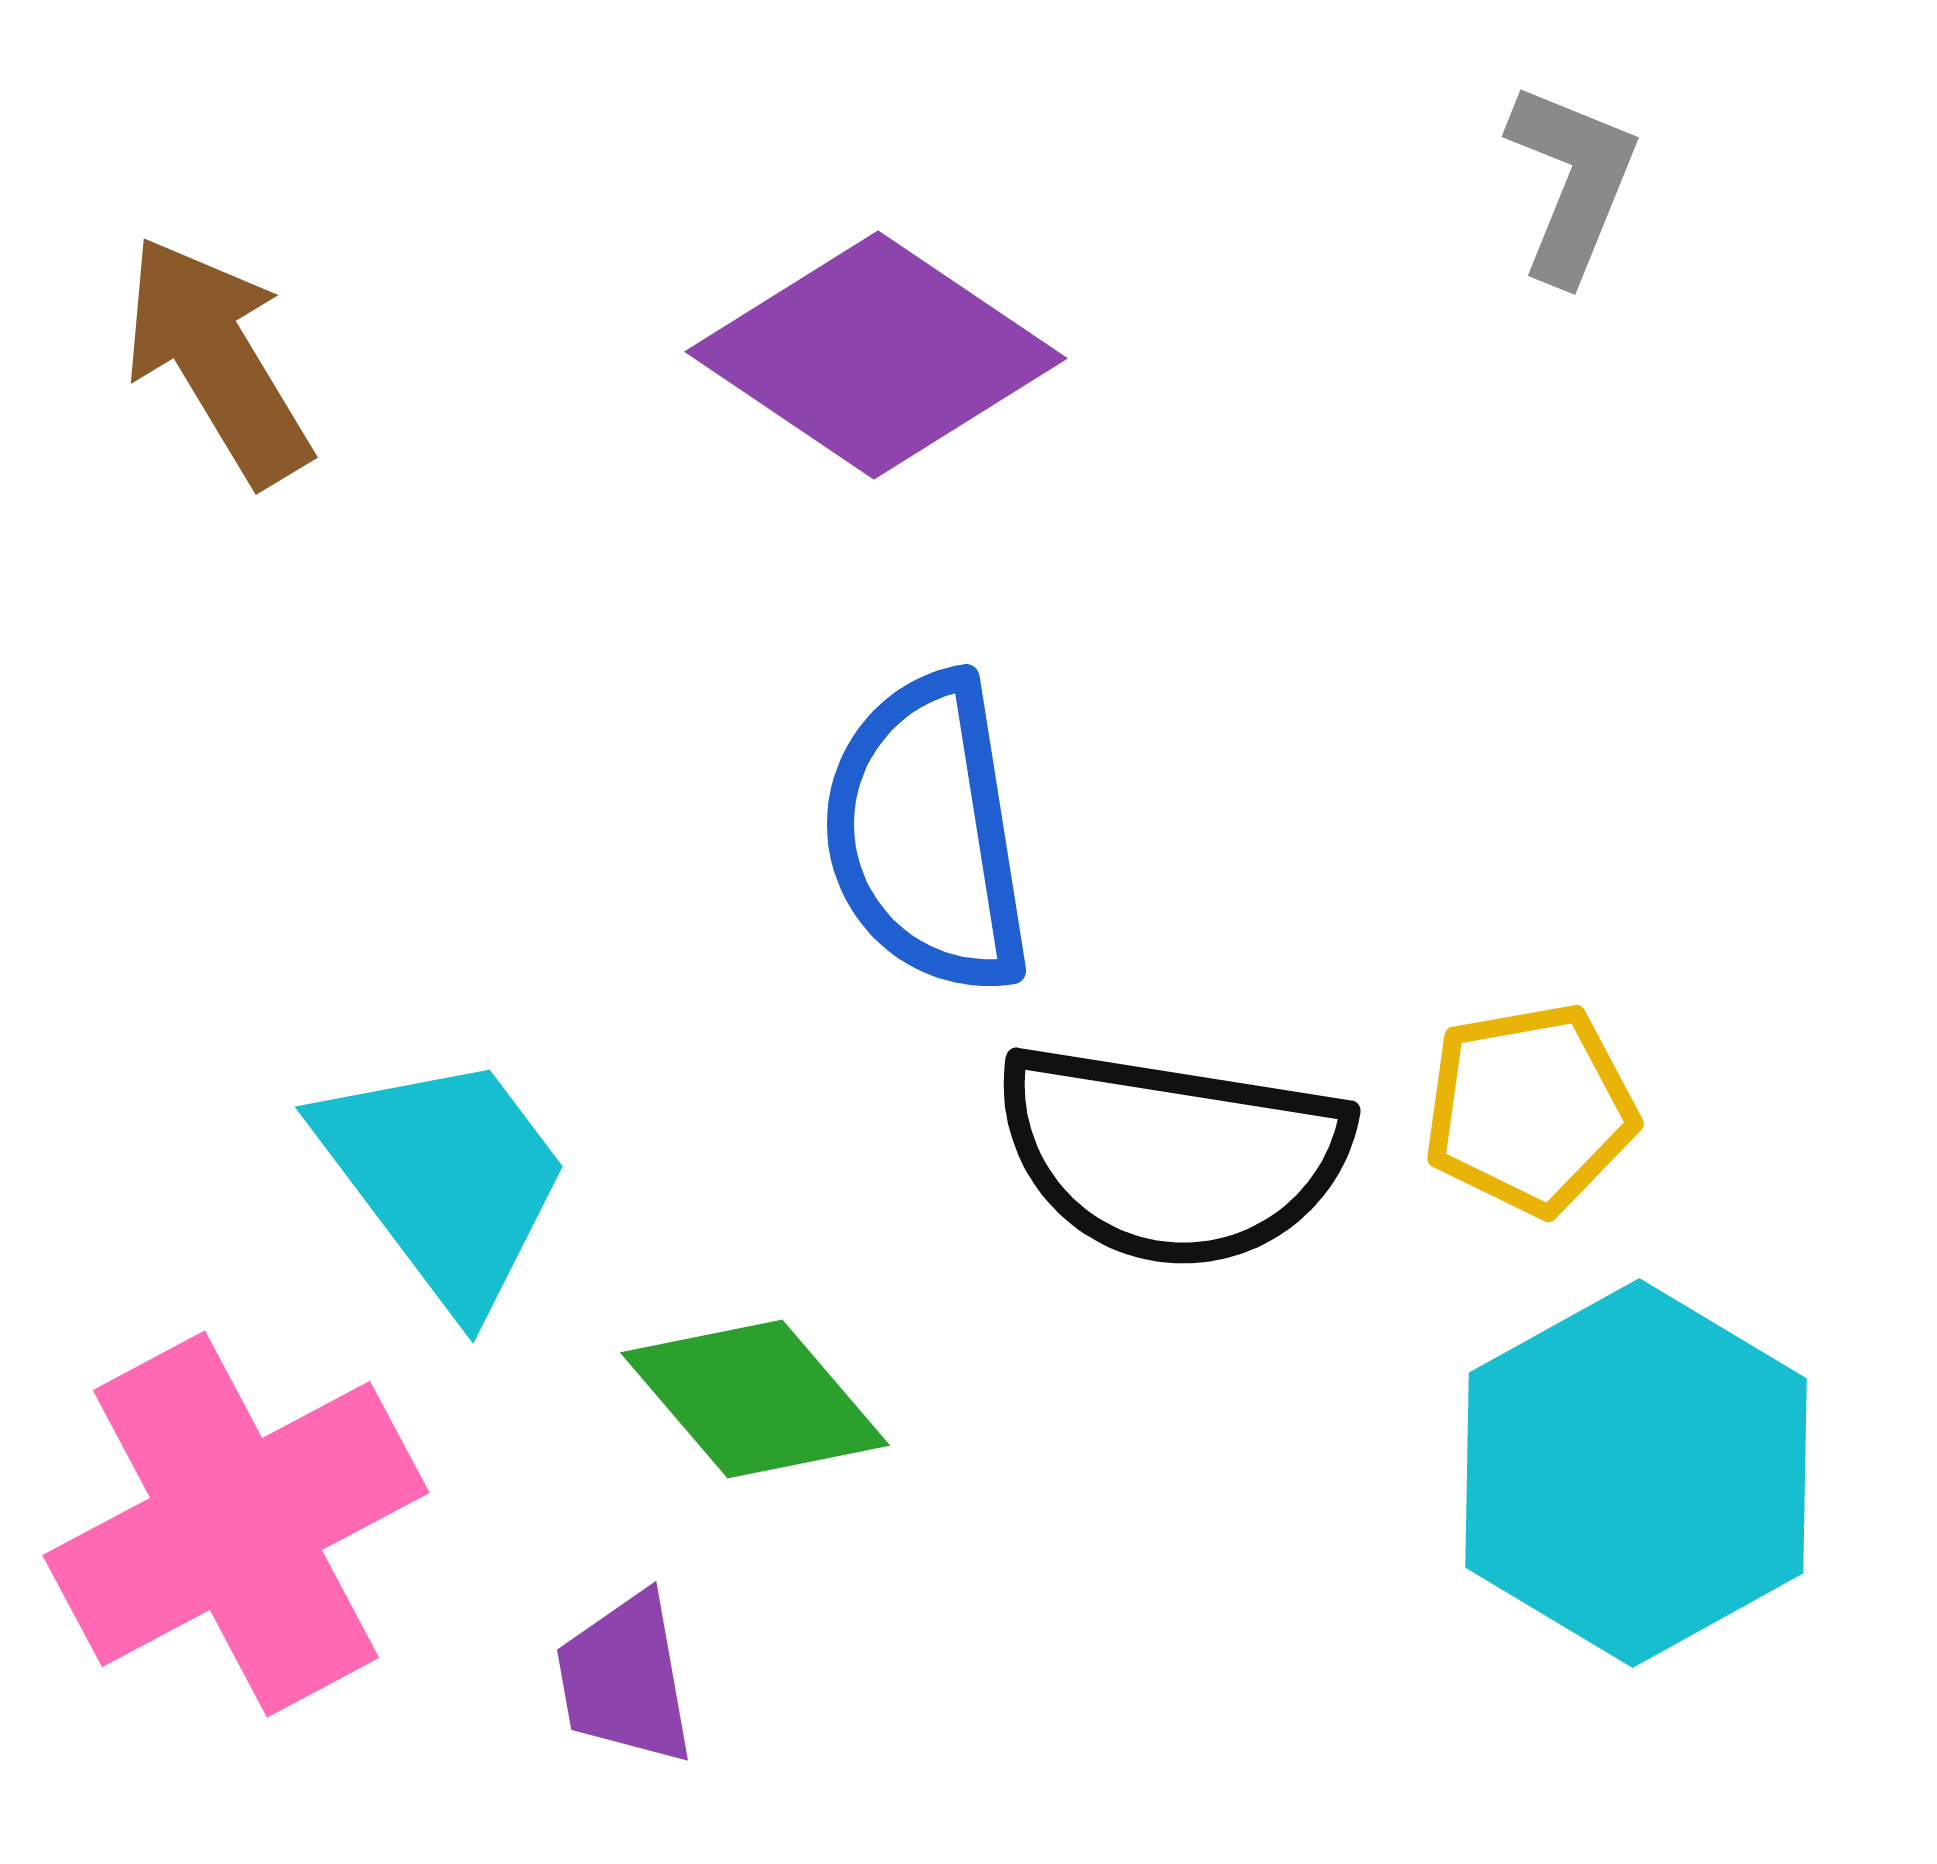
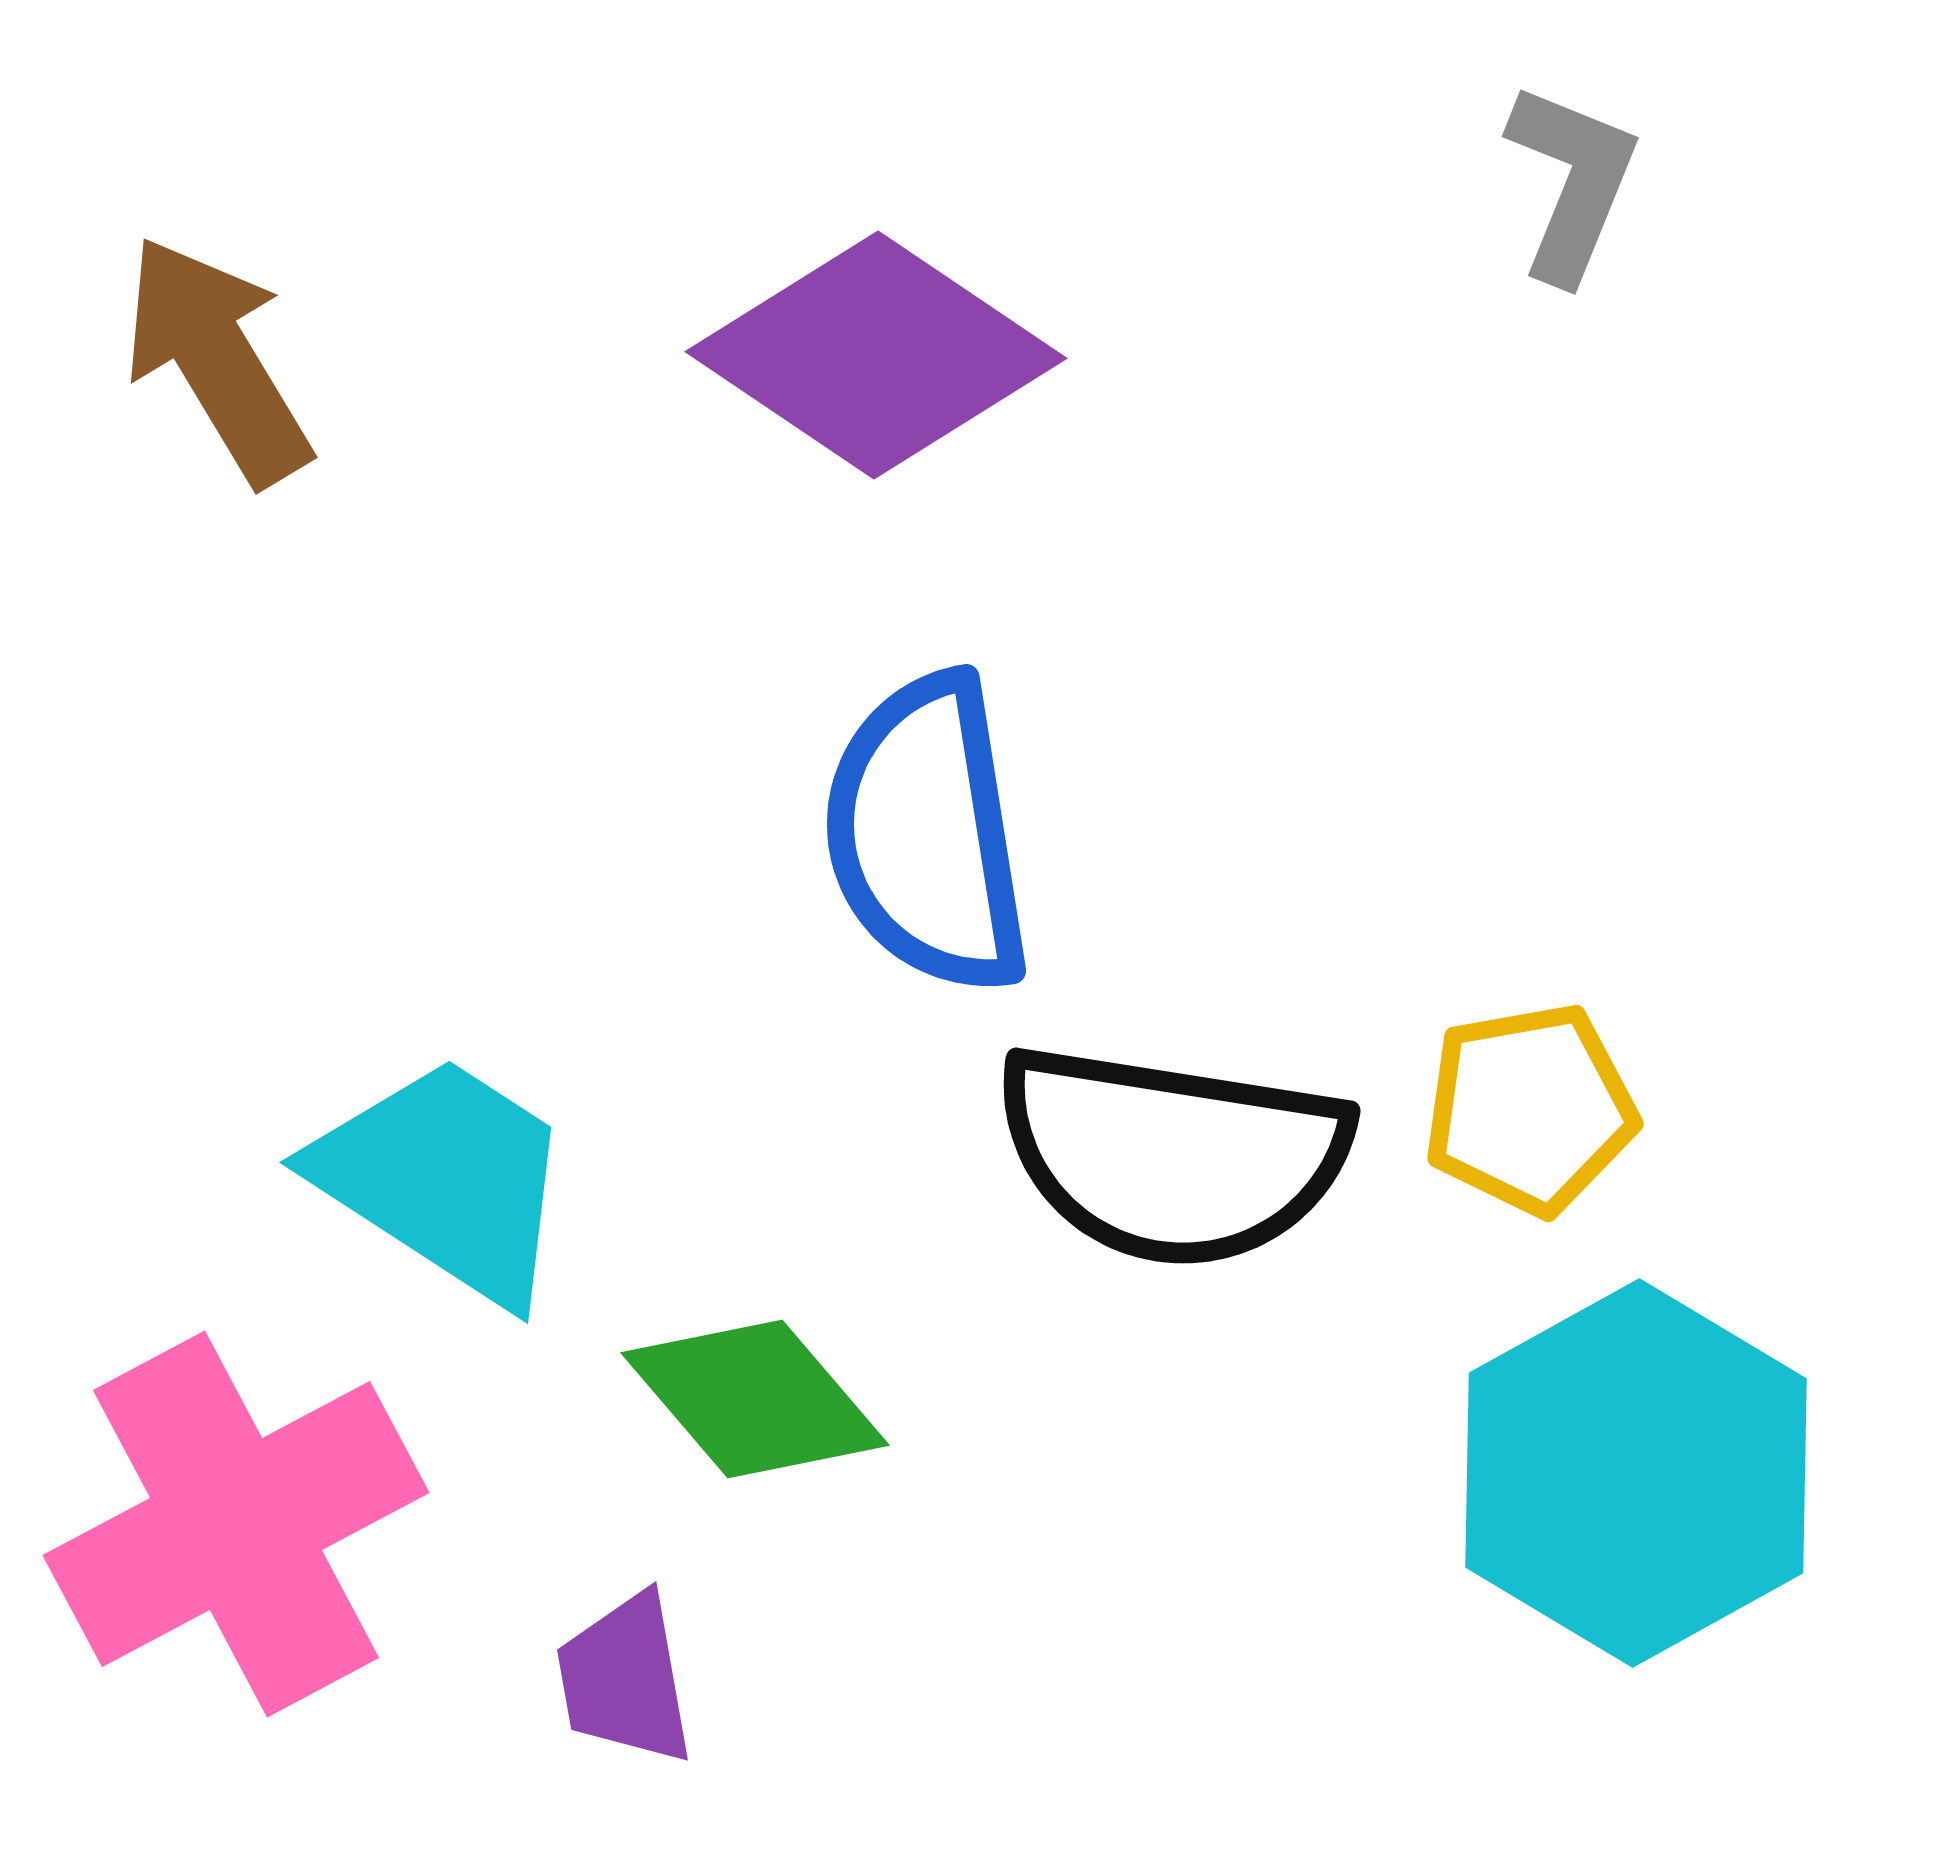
cyan trapezoid: rotated 20 degrees counterclockwise
